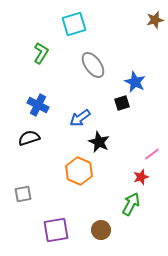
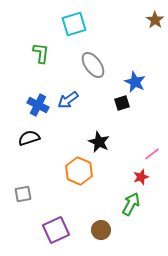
brown star: rotated 24 degrees counterclockwise
green L-shape: rotated 25 degrees counterclockwise
blue arrow: moved 12 px left, 18 px up
purple square: rotated 16 degrees counterclockwise
